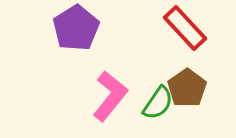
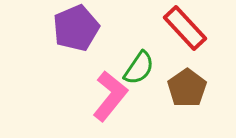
purple pentagon: rotated 9 degrees clockwise
green semicircle: moved 19 px left, 35 px up
